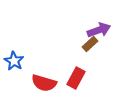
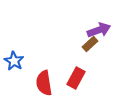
red semicircle: rotated 65 degrees clockwise
